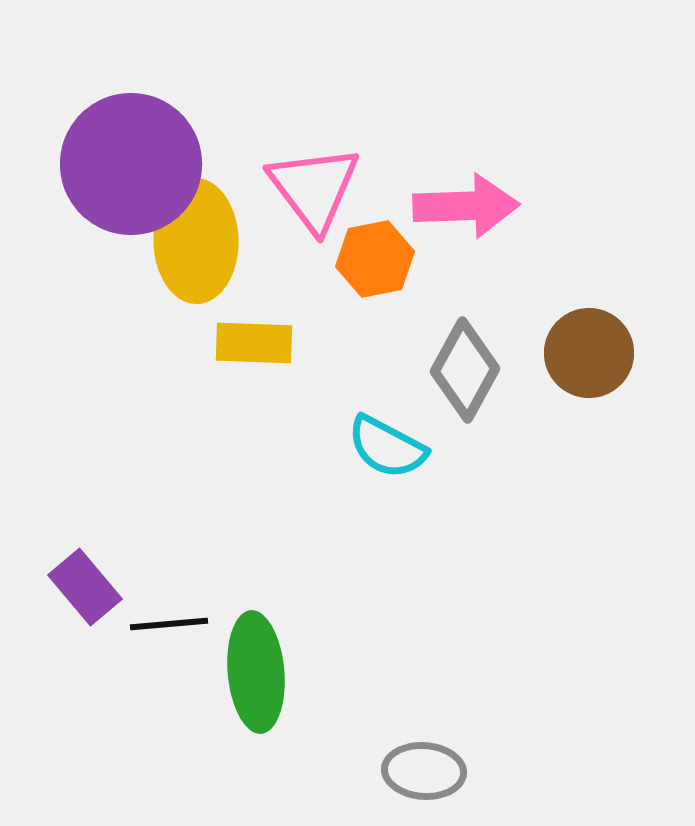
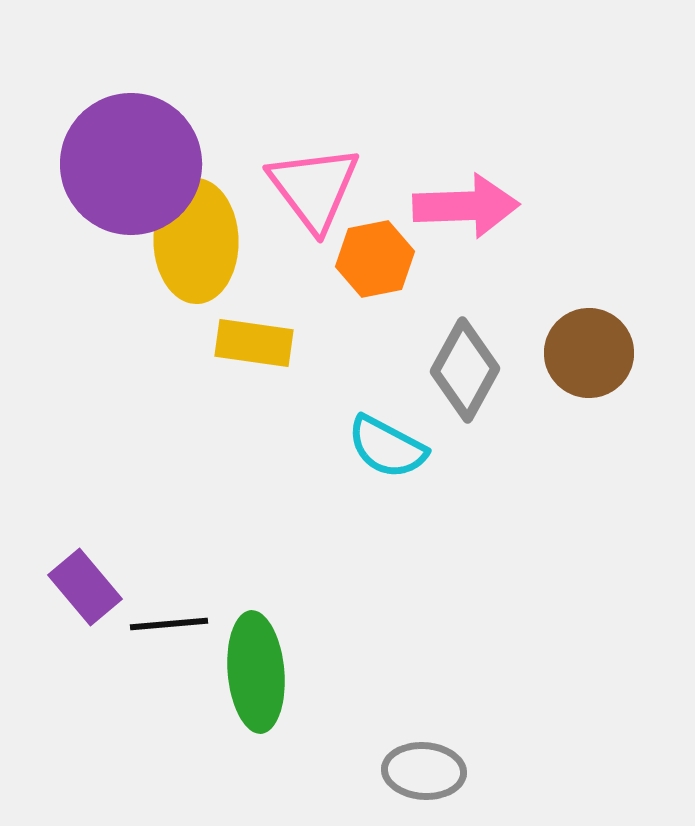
yellow rectangle: rotated 6 degrees clockwise
